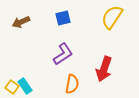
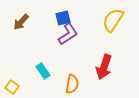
yellow semicircle: moved 1 px right, 3 px down
brown arrow: rotated 24 degrees counterclockwise
purple L-shape: moved 5 px right, 20 px up
red arrow: moved 2 px up
cyan rectangle: moved 18 px right, 15 px up
